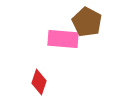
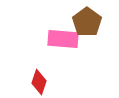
brown pentagon: rotated 8 degrees clockwise
